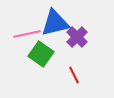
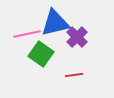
red line: rotated 72 degrees counterclockwise
